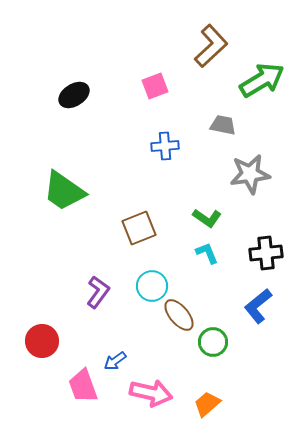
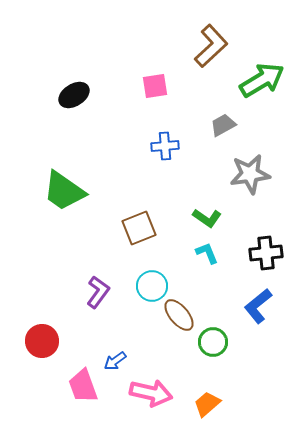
pink square: rotated 12 degrees clockwise
gray trapezoid: rotated 40 degrees counterclockwise
